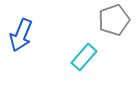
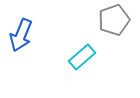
cyan rectangle: moved 2 px left; rotated 8 degrees clockwise
